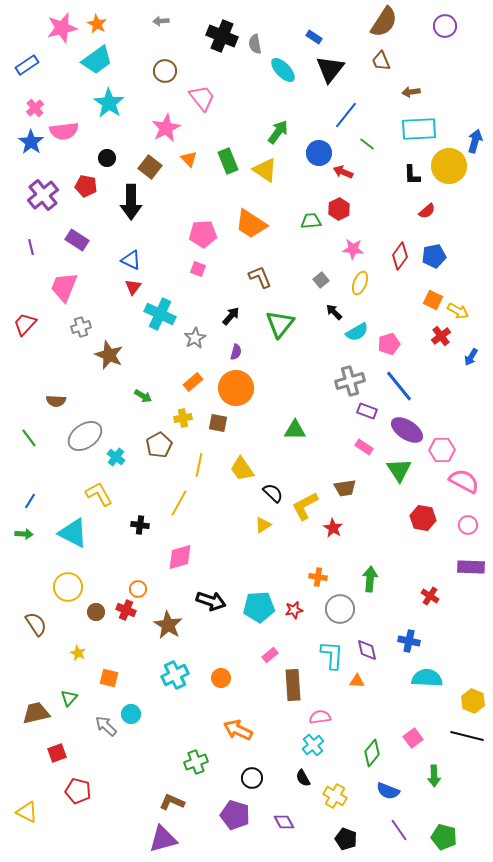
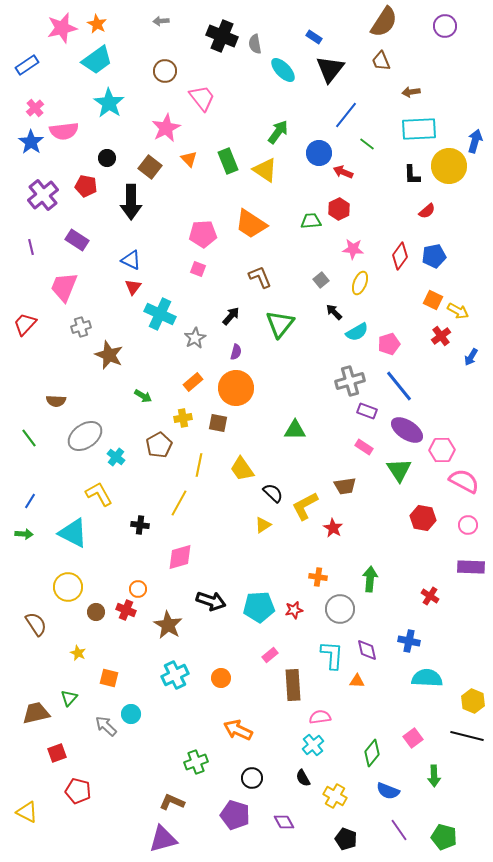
brown trapezoid at (345, 488): moved 2 px up
